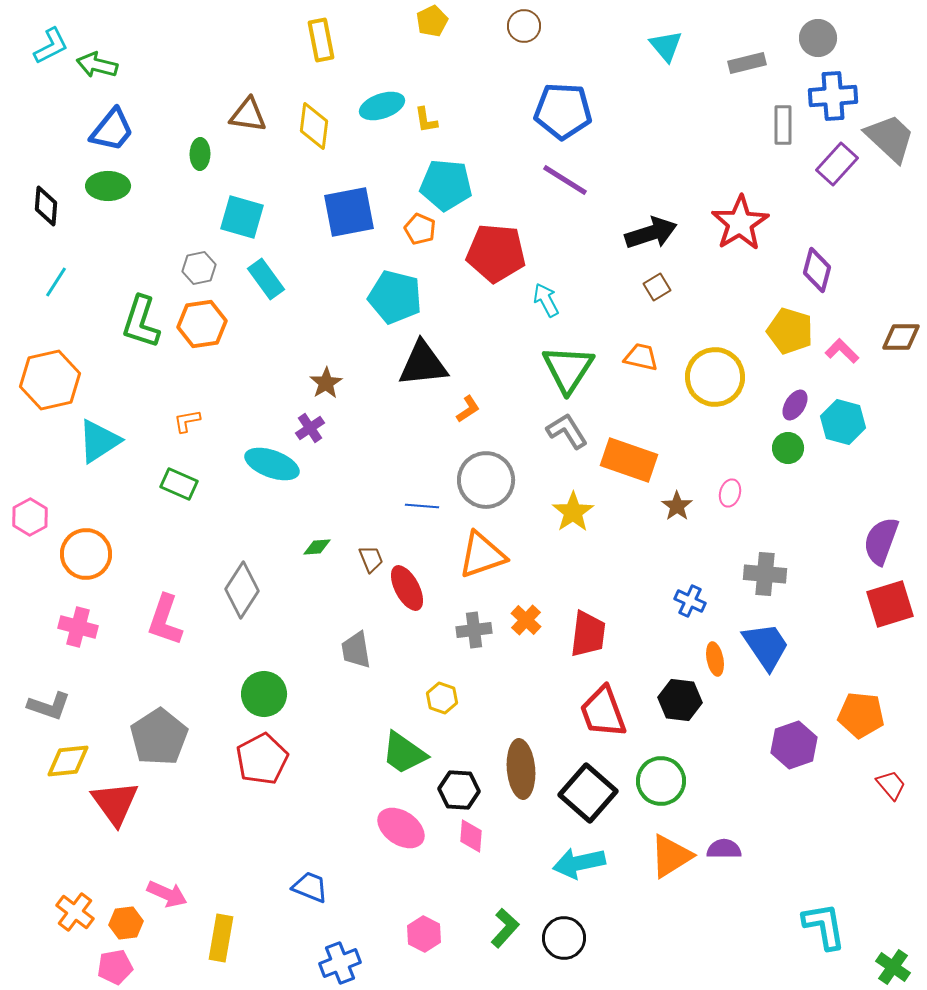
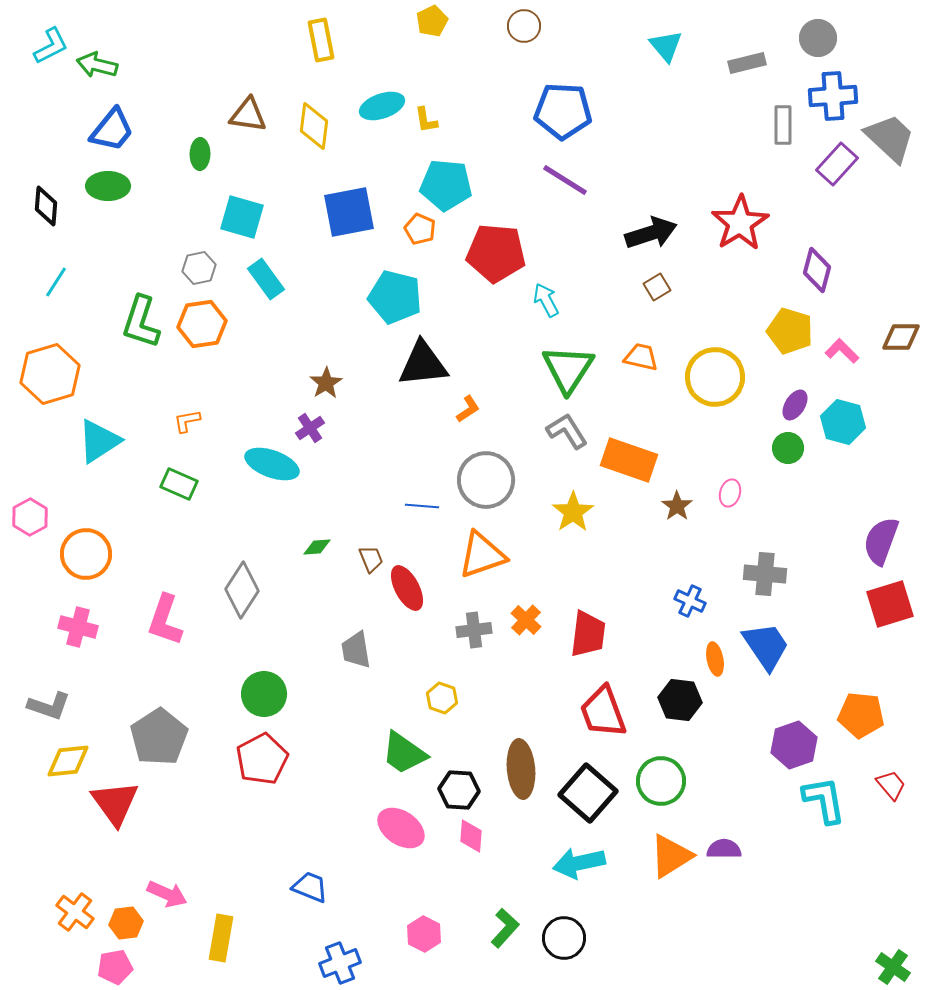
orange hexagon at (50, 380): moved 6 px up; rotated 4 degrees counterclockwise
cyan L-shape at (824, 926): moved 126 px up
